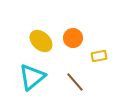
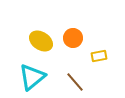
yellow ellipse: rotated 10 degrees counterclockwise
